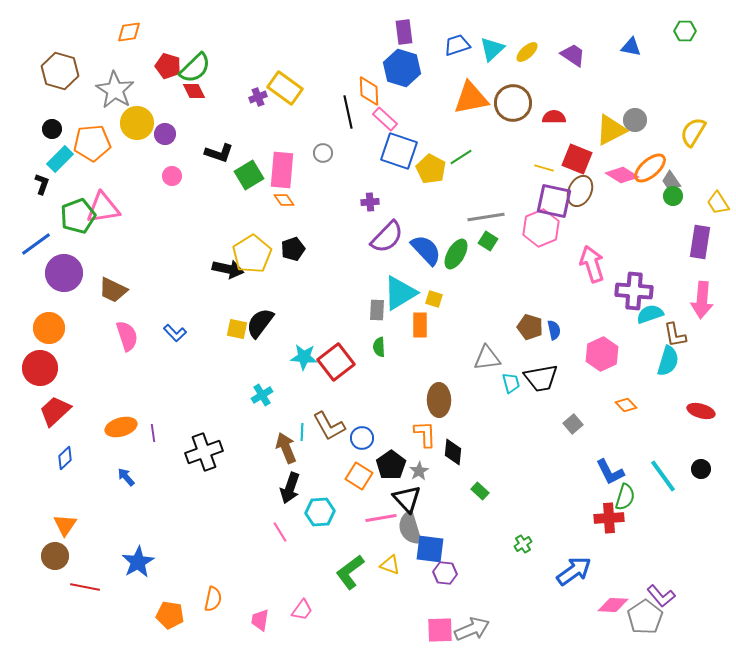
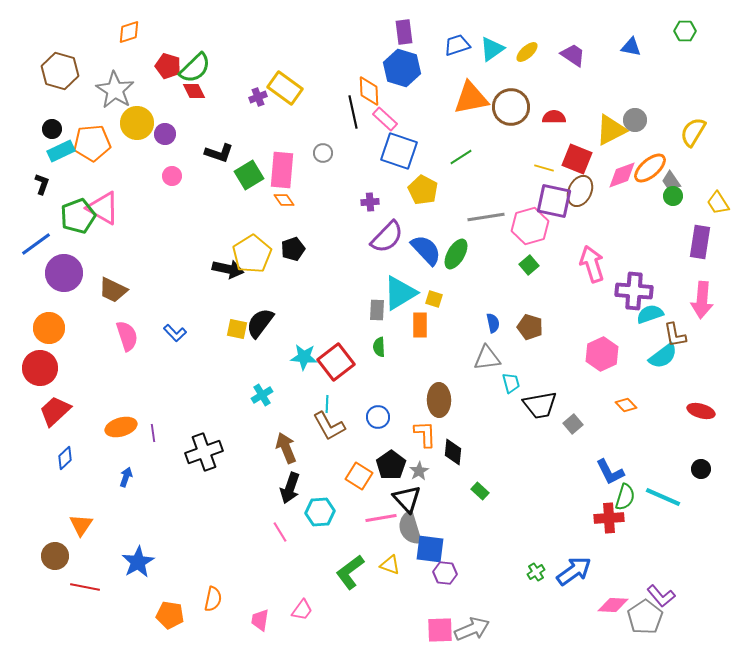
orange diamond at (129, 32): rotated 10 degrees counterclockwise
cyan triangle at (492, 49): rotated 8 degrees clockwise
brown circle at (513, 103): moved 2 px left, 4 px down
black line at (348, 112): moved 5 px right
cyan rectangle at (60, 159): moved 1 px right, 8 px up; rotated 20 degrees clockwise
yellow pentagon at (431, 169): moved 8 px left, 21 px down
pink diamond at (622, 175): rotated 52 degrees counterclockwise
pink triangle at (103, 208): rotated 39 degrees clockwise
pink hexagon at (541, 228): moved 11 px left, 2 px up; rotated 6 degrees clockwise
green square at (488, 241): moved 41 px right, 24 px down; rotated 18 degrees clockwise
blue semicircle at (554, 330): moved 61 px left, 7 px up
cyan semicircle at (668, 361): moved 5 px left, 5 px up; rotated 36 degrees clockwise
black trapezoid at (541, 378): moved 1 px left, 27 px down
cyan line at (302, 432): moved 25 px right, 28 px up
blue circle at (362, 438): moved 16 px right, 21 px up
cyan line at (663, 476): moved 21 px down; rotated 30 degrees counterclockwise
blue arrow at (126, 477): rotated 60 degrees clockwise
orange triangle at (65, 525): moved 16 px right
green cross at (523, 544): moved 13 px right, 28 px down
